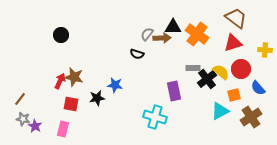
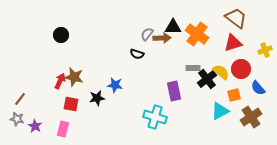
yellow cross: rotated 24 degrees counterclockwise
gray star: moved 6 px left
